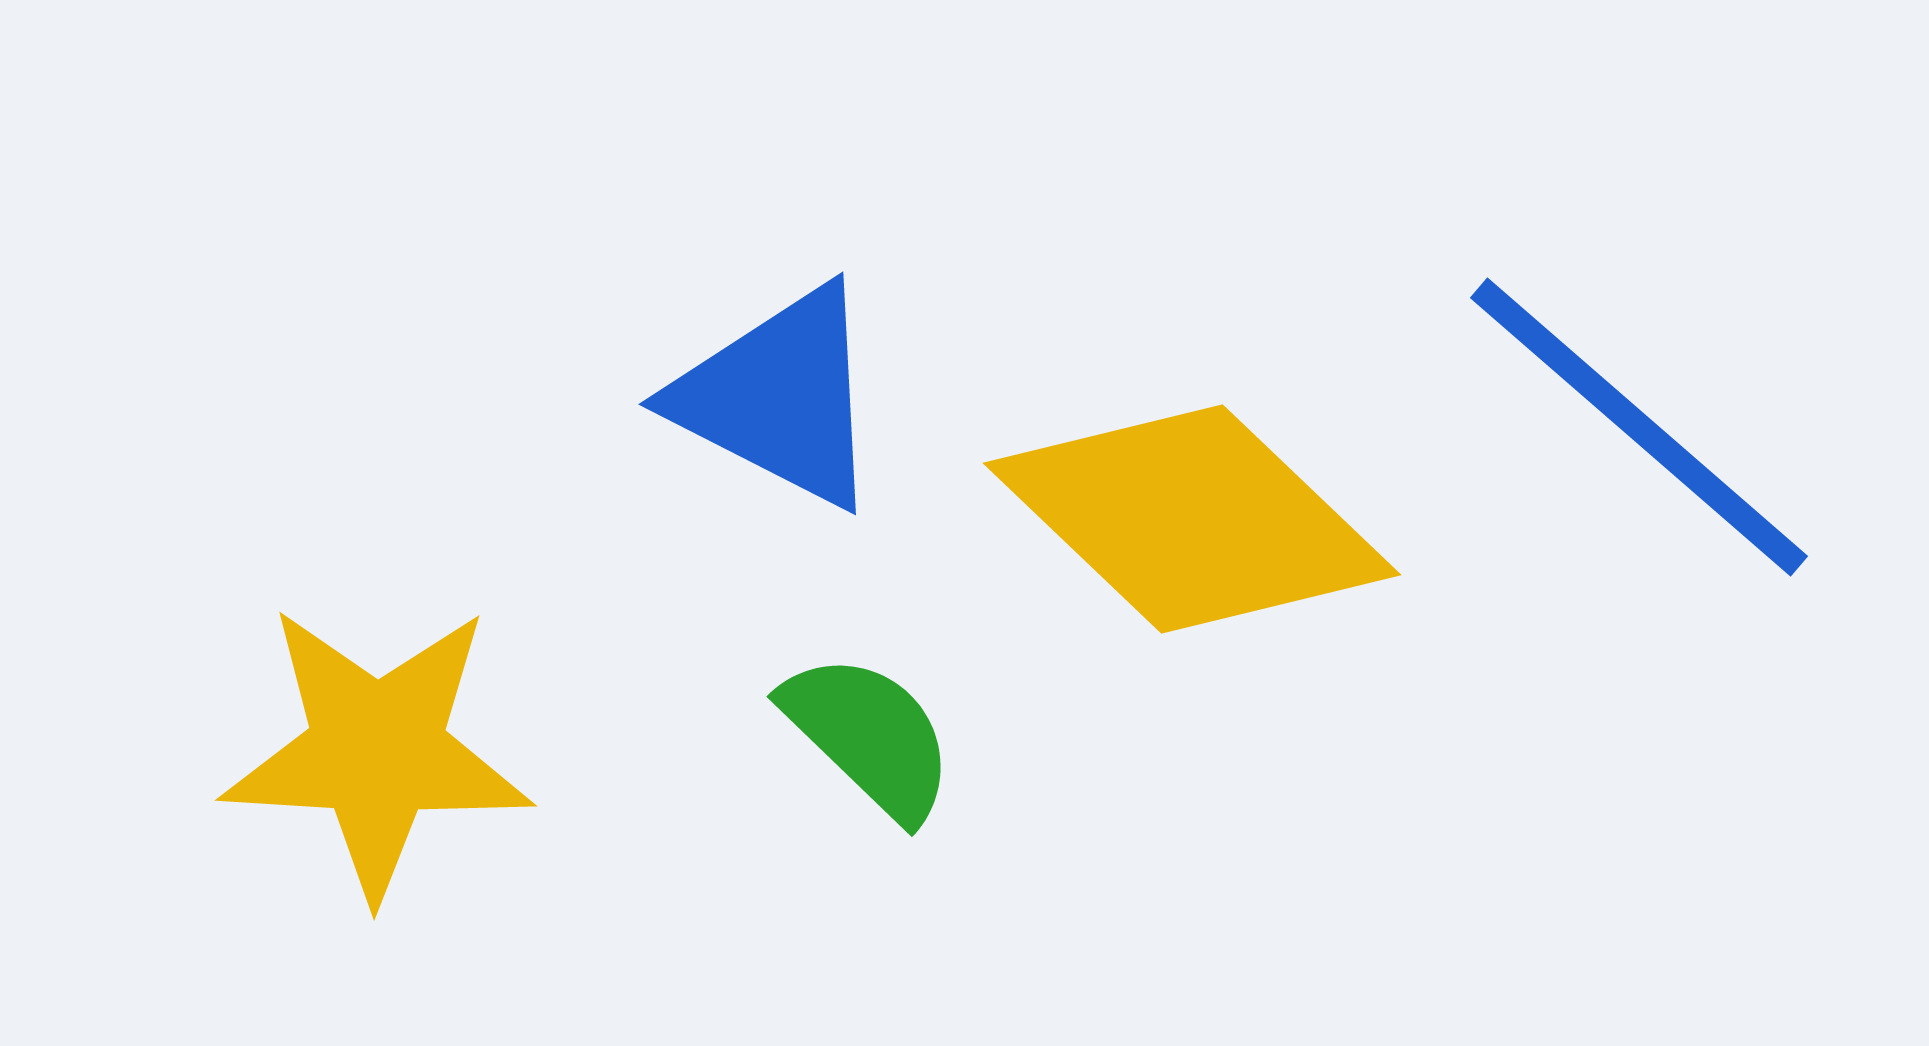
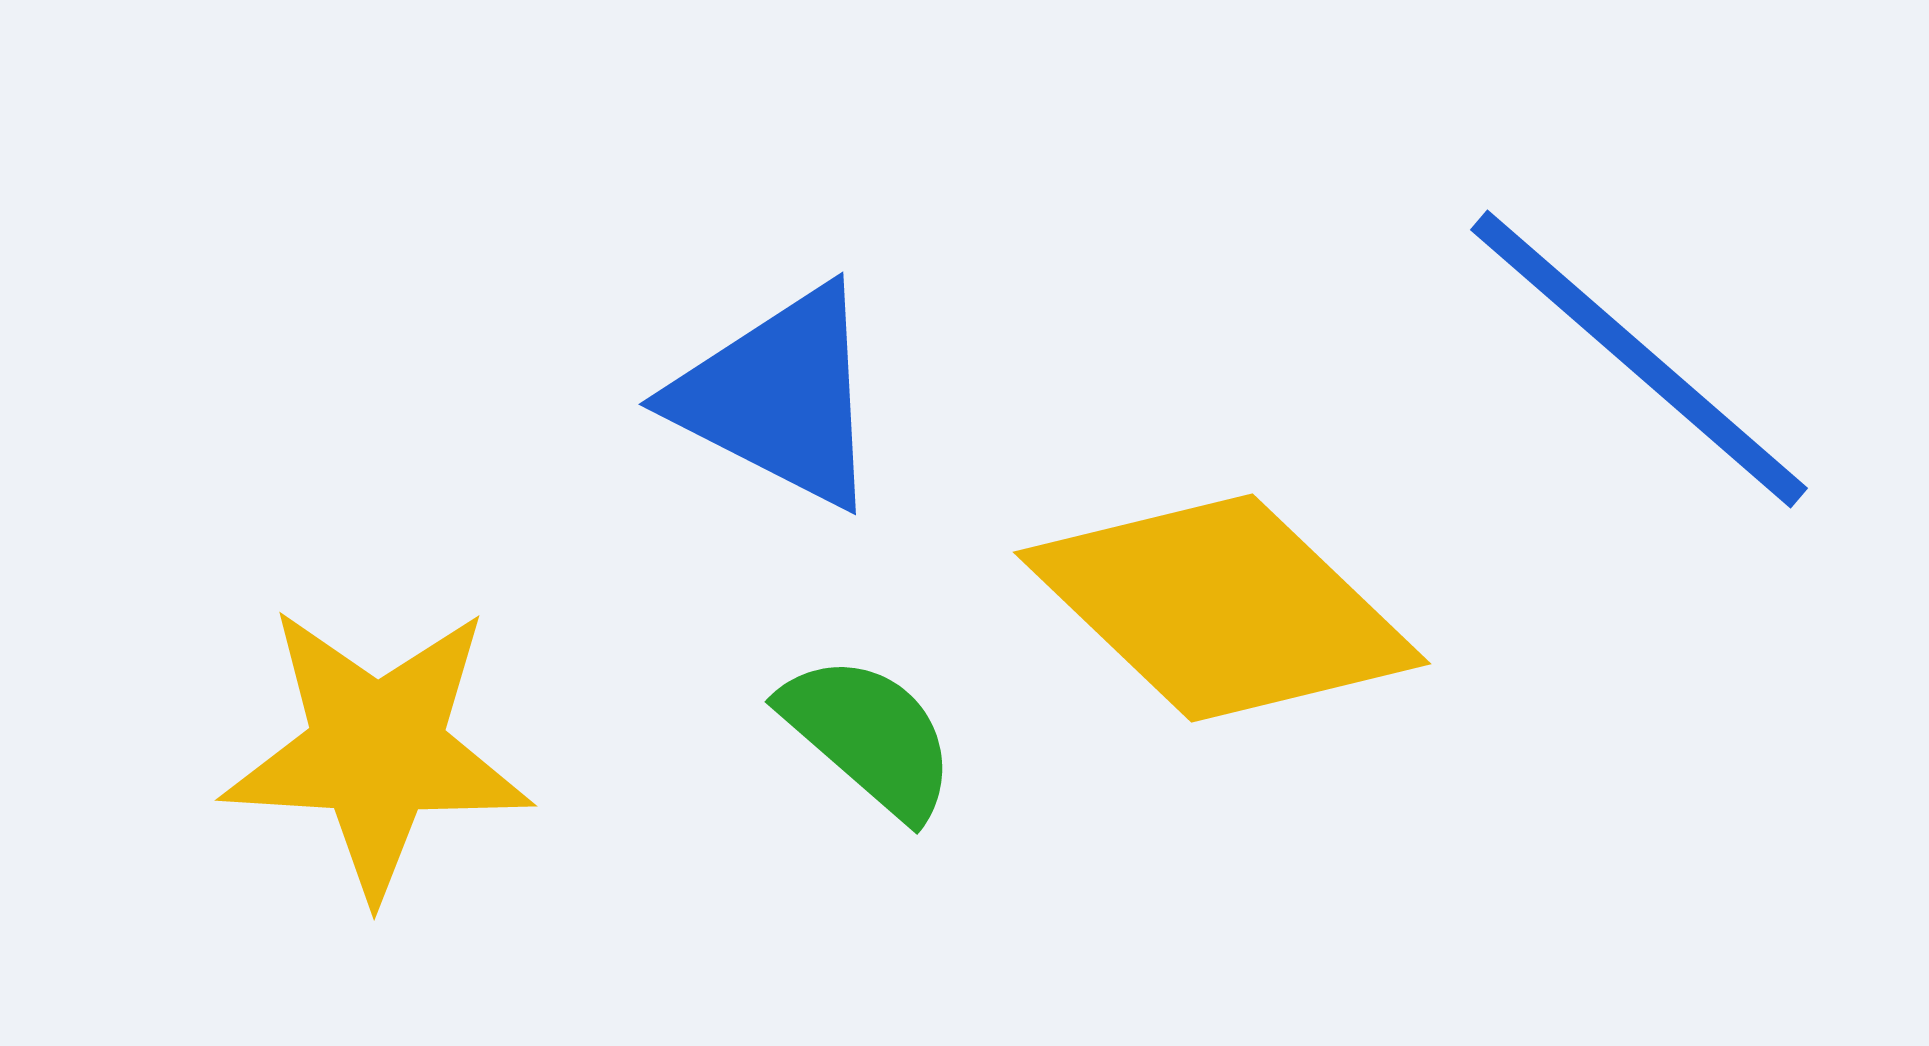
blue line: moved 68 px up
yellow diamond: moved 30 px right, 89 px down
green semicircle: rotated 3 degrees counterclockwise
